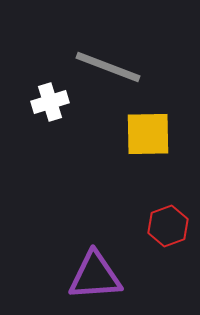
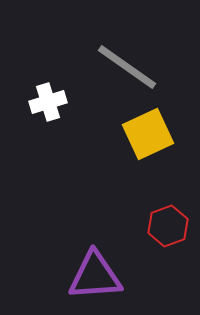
gray line: moved 19 px right; rotated 14 degrees clockwise
white cross: moved 2 px left
yellow square: rotated 24 degrees counterclockwise
